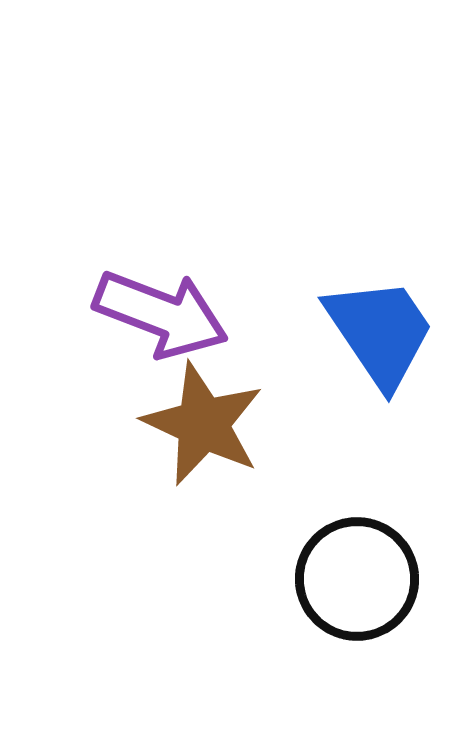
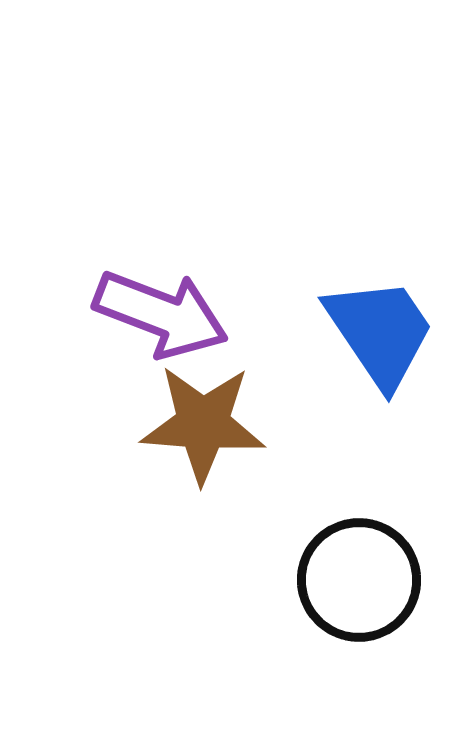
brown star: rotated 21 degrees counterclockwise
black circle: moved 2 px right, 1 px down
